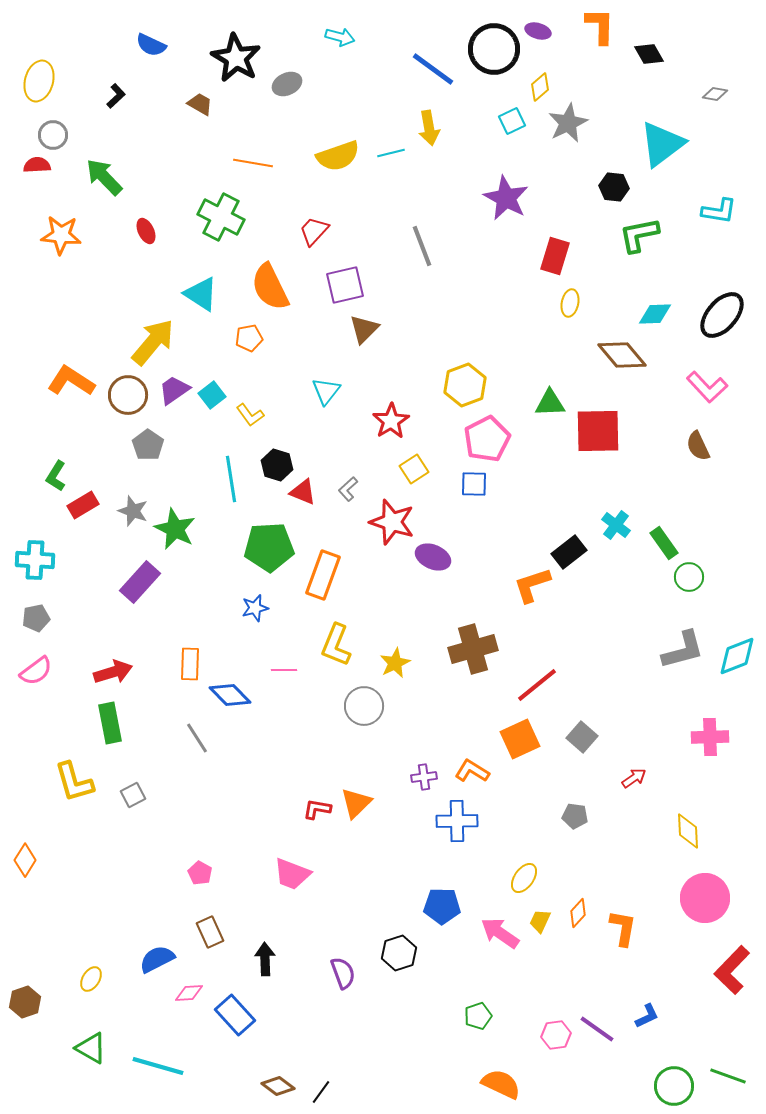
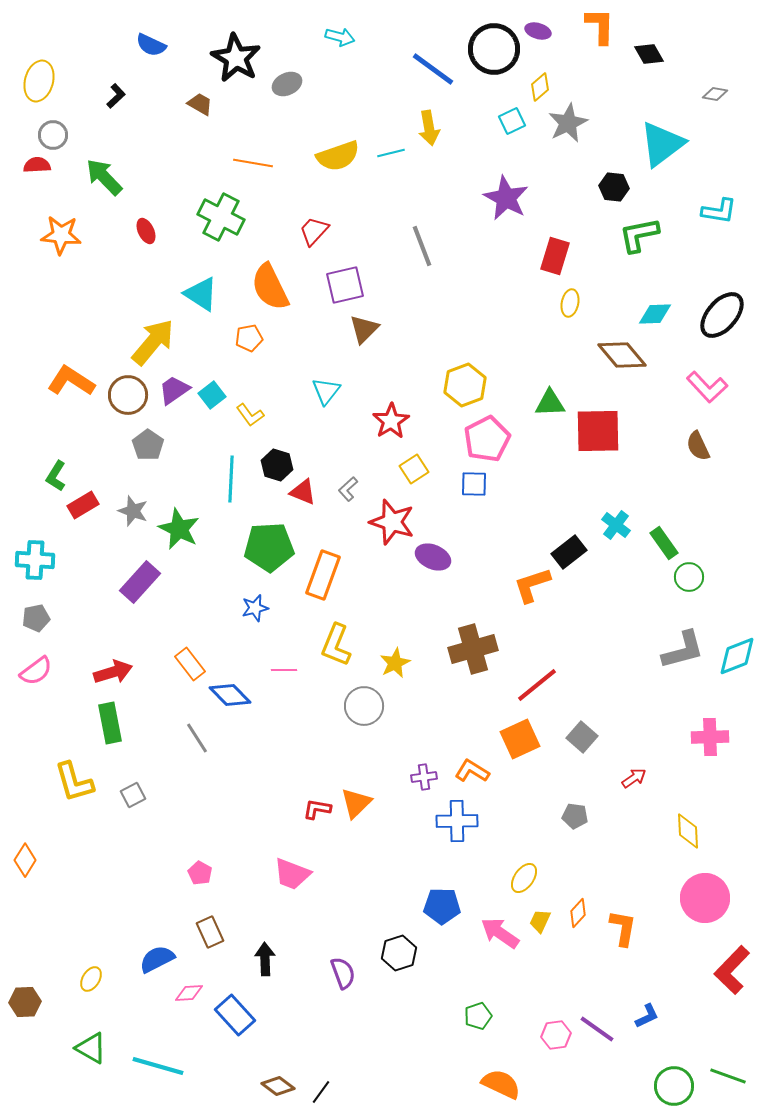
cyan line at (231, 479): rotated 12 degrees clockwise
green star at (175, 529): moved 4 px right
orange rectangle at (190, 664): rotated 40 degrees counterclockwise
brown hexagon at (25, 1002): rotated 16 degrees clockwise
